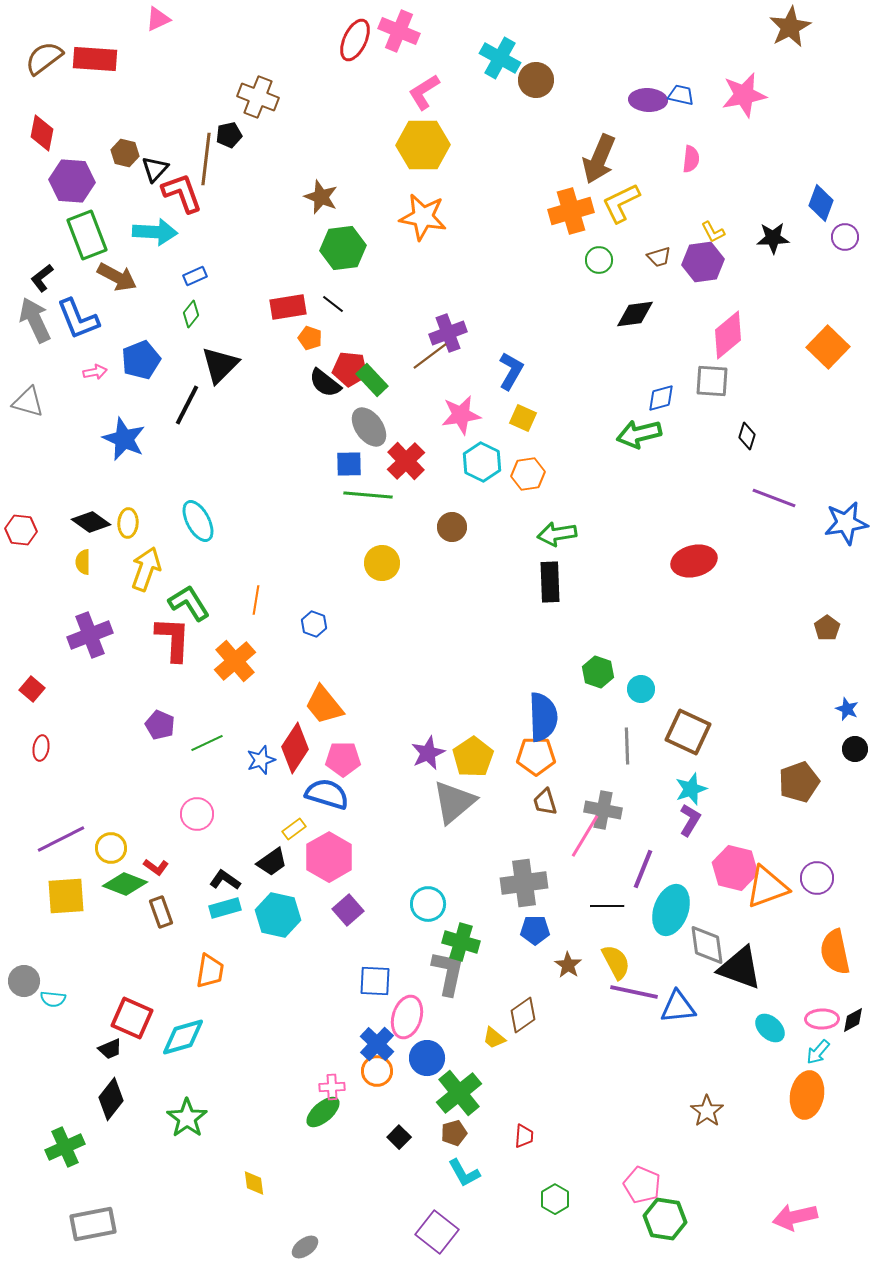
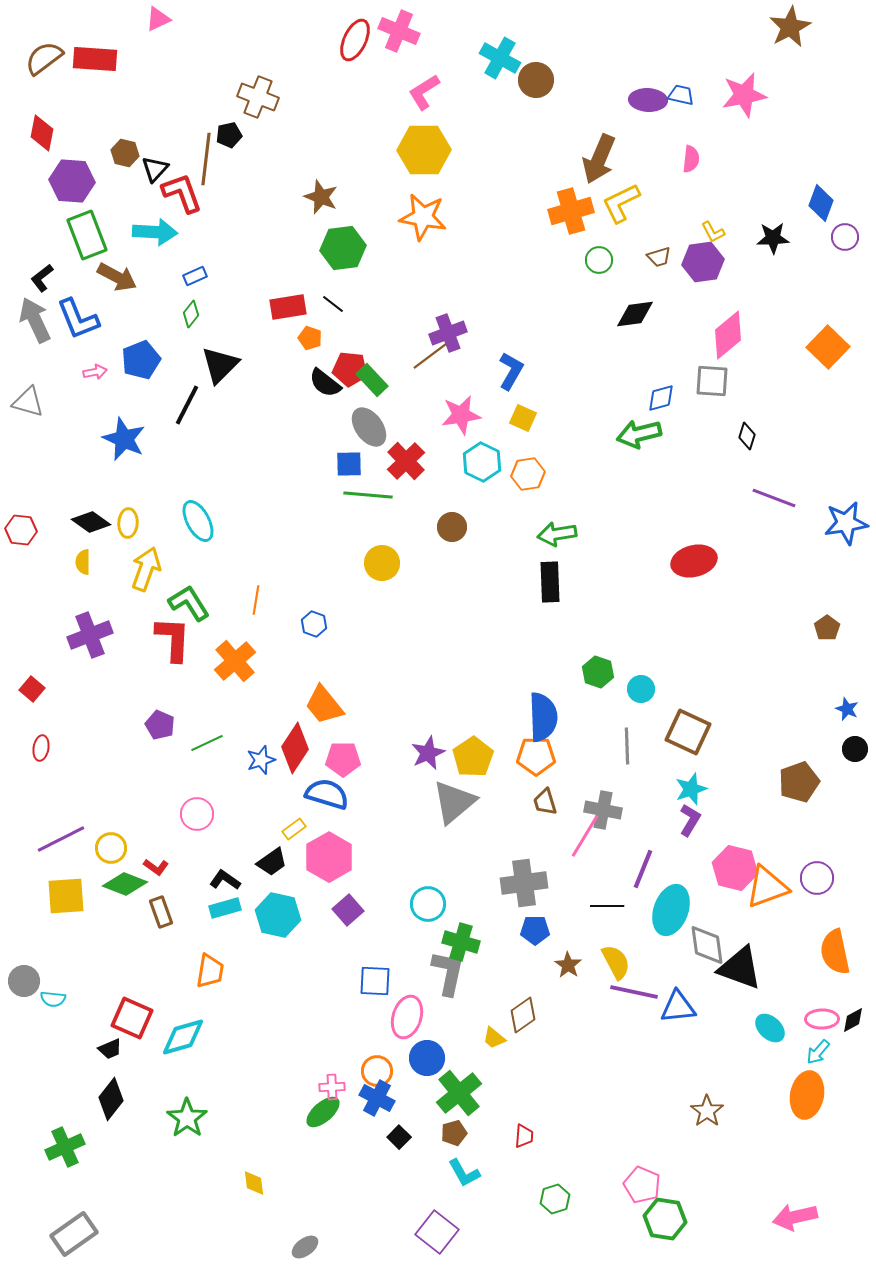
yellow hexagon at (423, 145): moved 1 px right, 5 px down
blue cross at (377, 1044): moved 54 px down; rotated 16 degrees counterclockwise
green hexagon at (555, 1199): rotated 12 degrees clockwise
gray rectangle at (93, 1224): moved 19 px left, 10 px down; rotated 24 degrees counterclockwise
